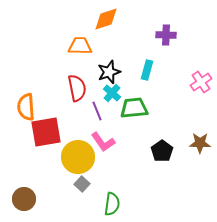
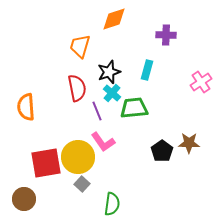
orange diamond: moved 8 px right
orange trapezoid: rotated 75 degrees counterclockwise
red square: moved 31 px down
brown star: moved 11 px left
